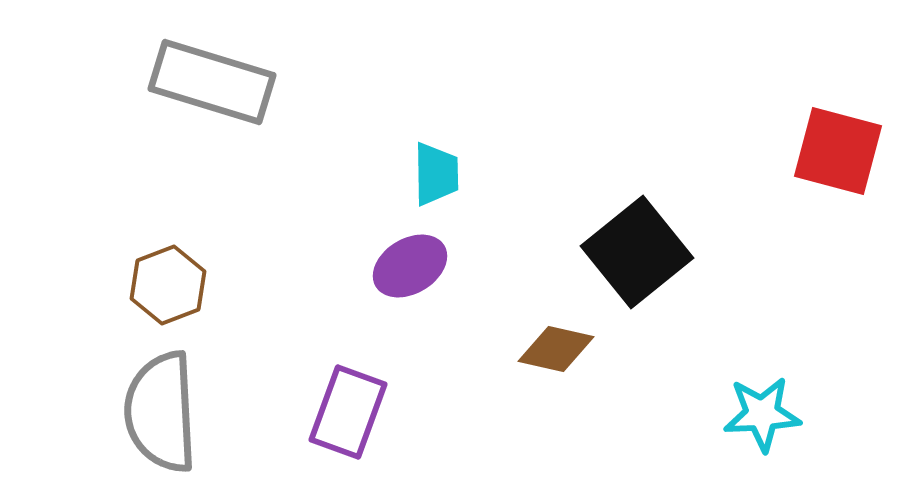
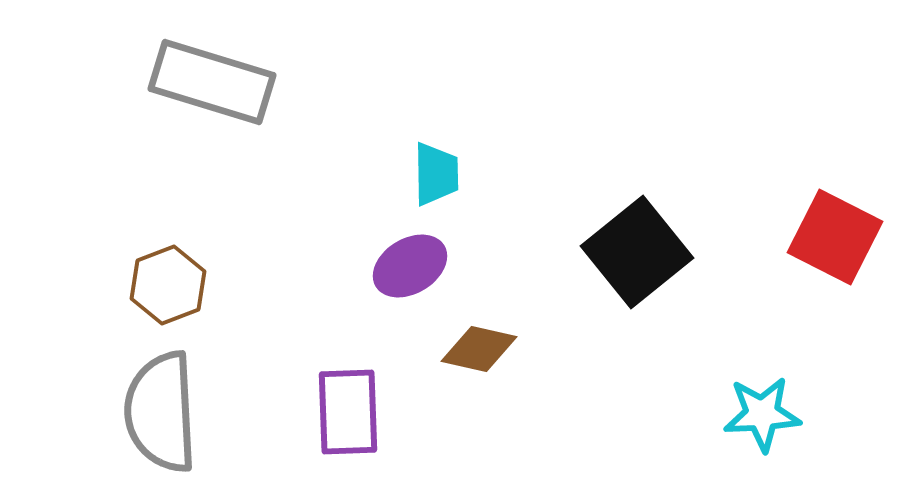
red square: moved 3 px left, 86 px down; rotated 12 degrees clockwise
brown diamond: moved 77 px left
purple rectangle: rotated 22 degrees counterclockwise
